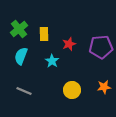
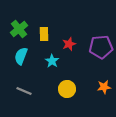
yellow circle: moved 5 px left, 1 px up
